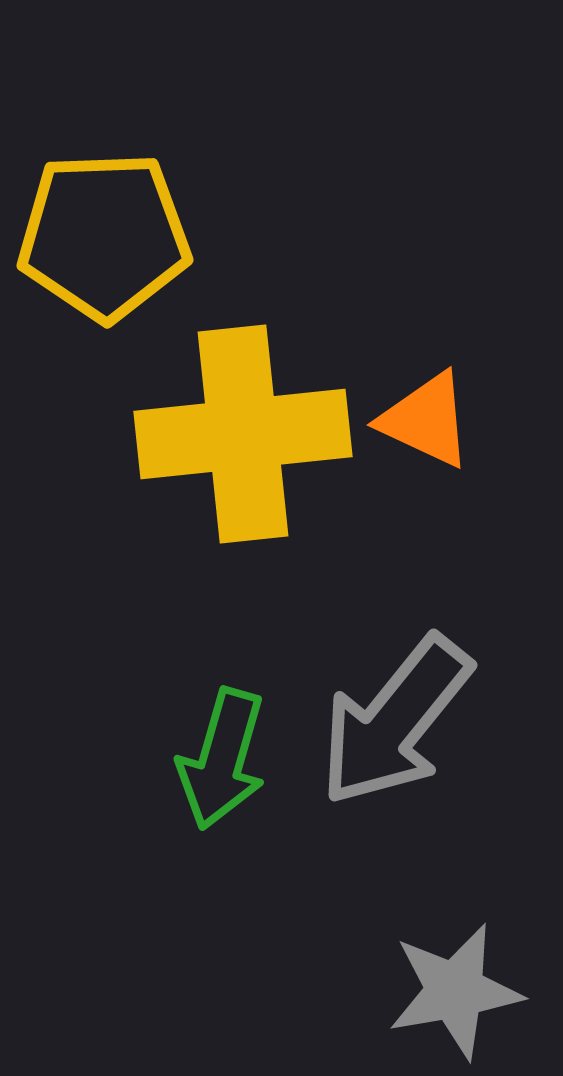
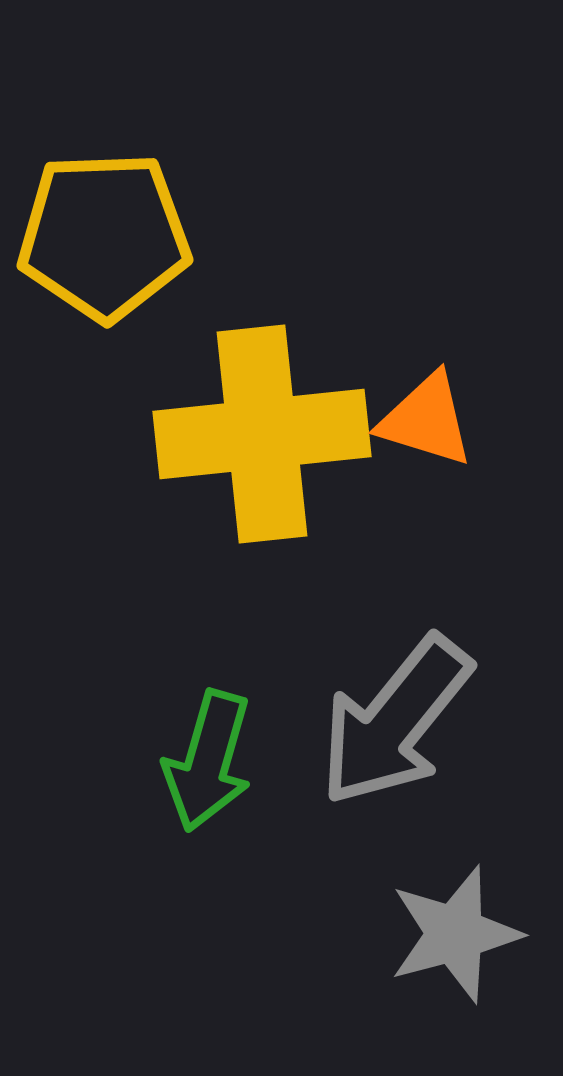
orange triangle: rotated 8 degrees counterclockwise
yellow cross: moved 19 px right
green arrow: moved 14 px left, 2 px down
gray star: moved 57 px up; rotated 5 degrees counterclockwise
